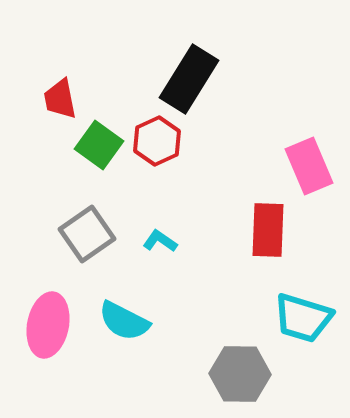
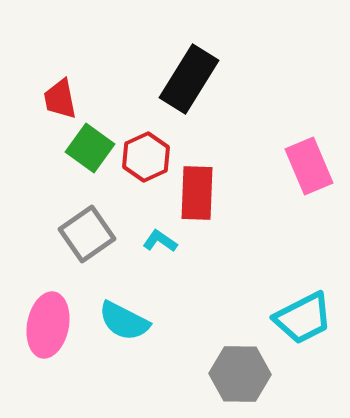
red hexagon: moved 11 px left, 16 px down
green square: moved 9 px left, 3 px down
red rectangle: moved 71 px left, 37 px up
cyan trapezoid: rotated 44 degrees counterclockwise
